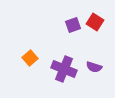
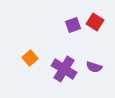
purple cross: rotated 10 degrees clockwise
